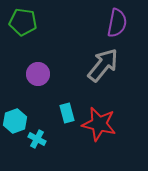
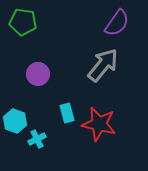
purple semicircle: rotated 24 degrees clockwise
cyan hexagon: rotated 20 degrees counterclockwise
cyan cross: rotated 36 degrees clockwise
